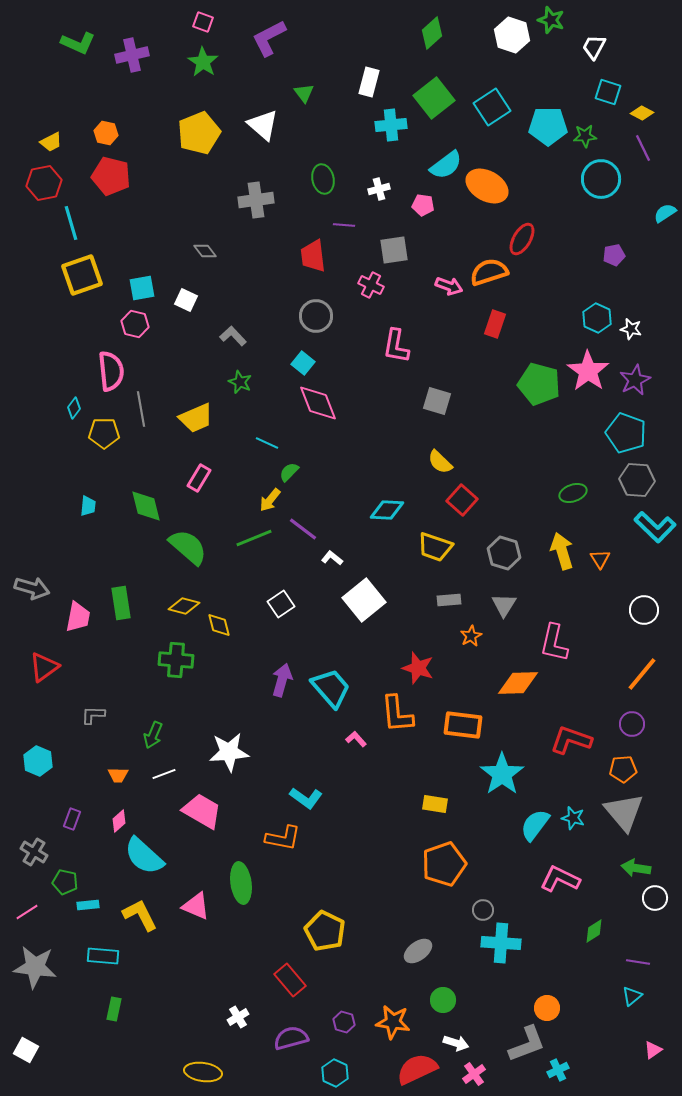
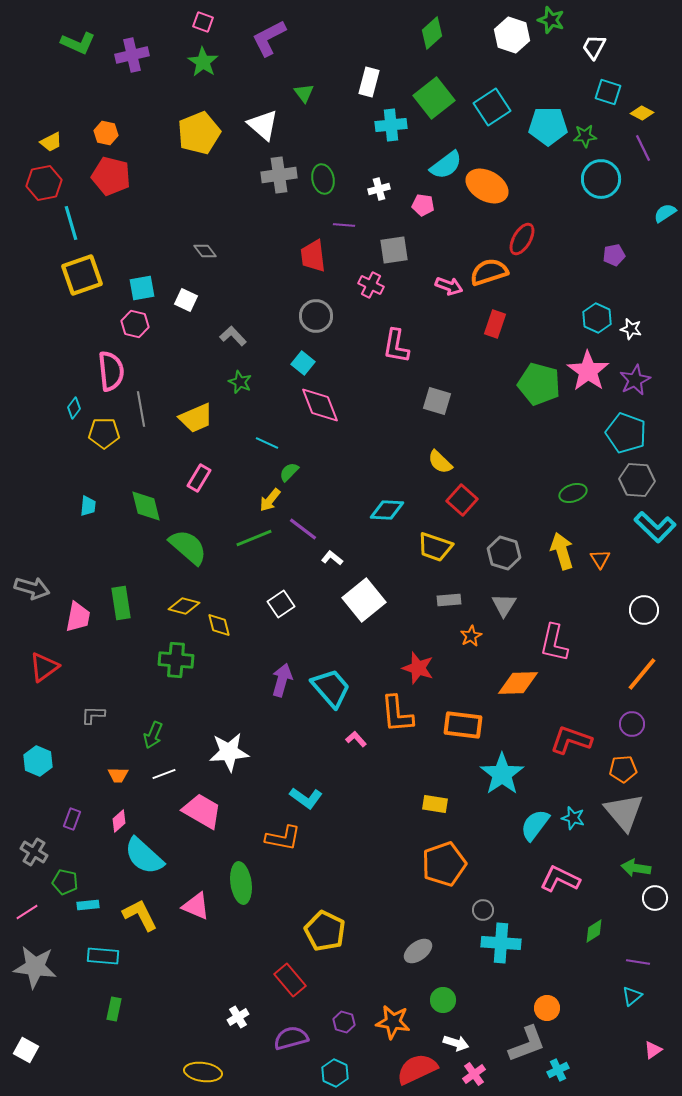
gray cross at (256, 200): moved 23 px right, 25 px up
pink diamond at (318, 403): moved 2 px right, 2 px down
